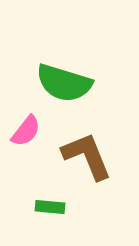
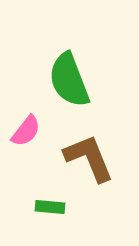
green semicircle: moved 5 px right, 3 px up; rotated 52 degrees clockwise
brown L-shape: moved 2 px right, 2 px down
